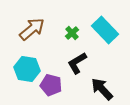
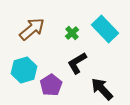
cyan rectangle: moved 1 px up
cyan hexagon: moved 3 px left, 1 px down; rotated 25 degrees counterclockwise
purple pentagon: rotated 25 degrees clockwise
